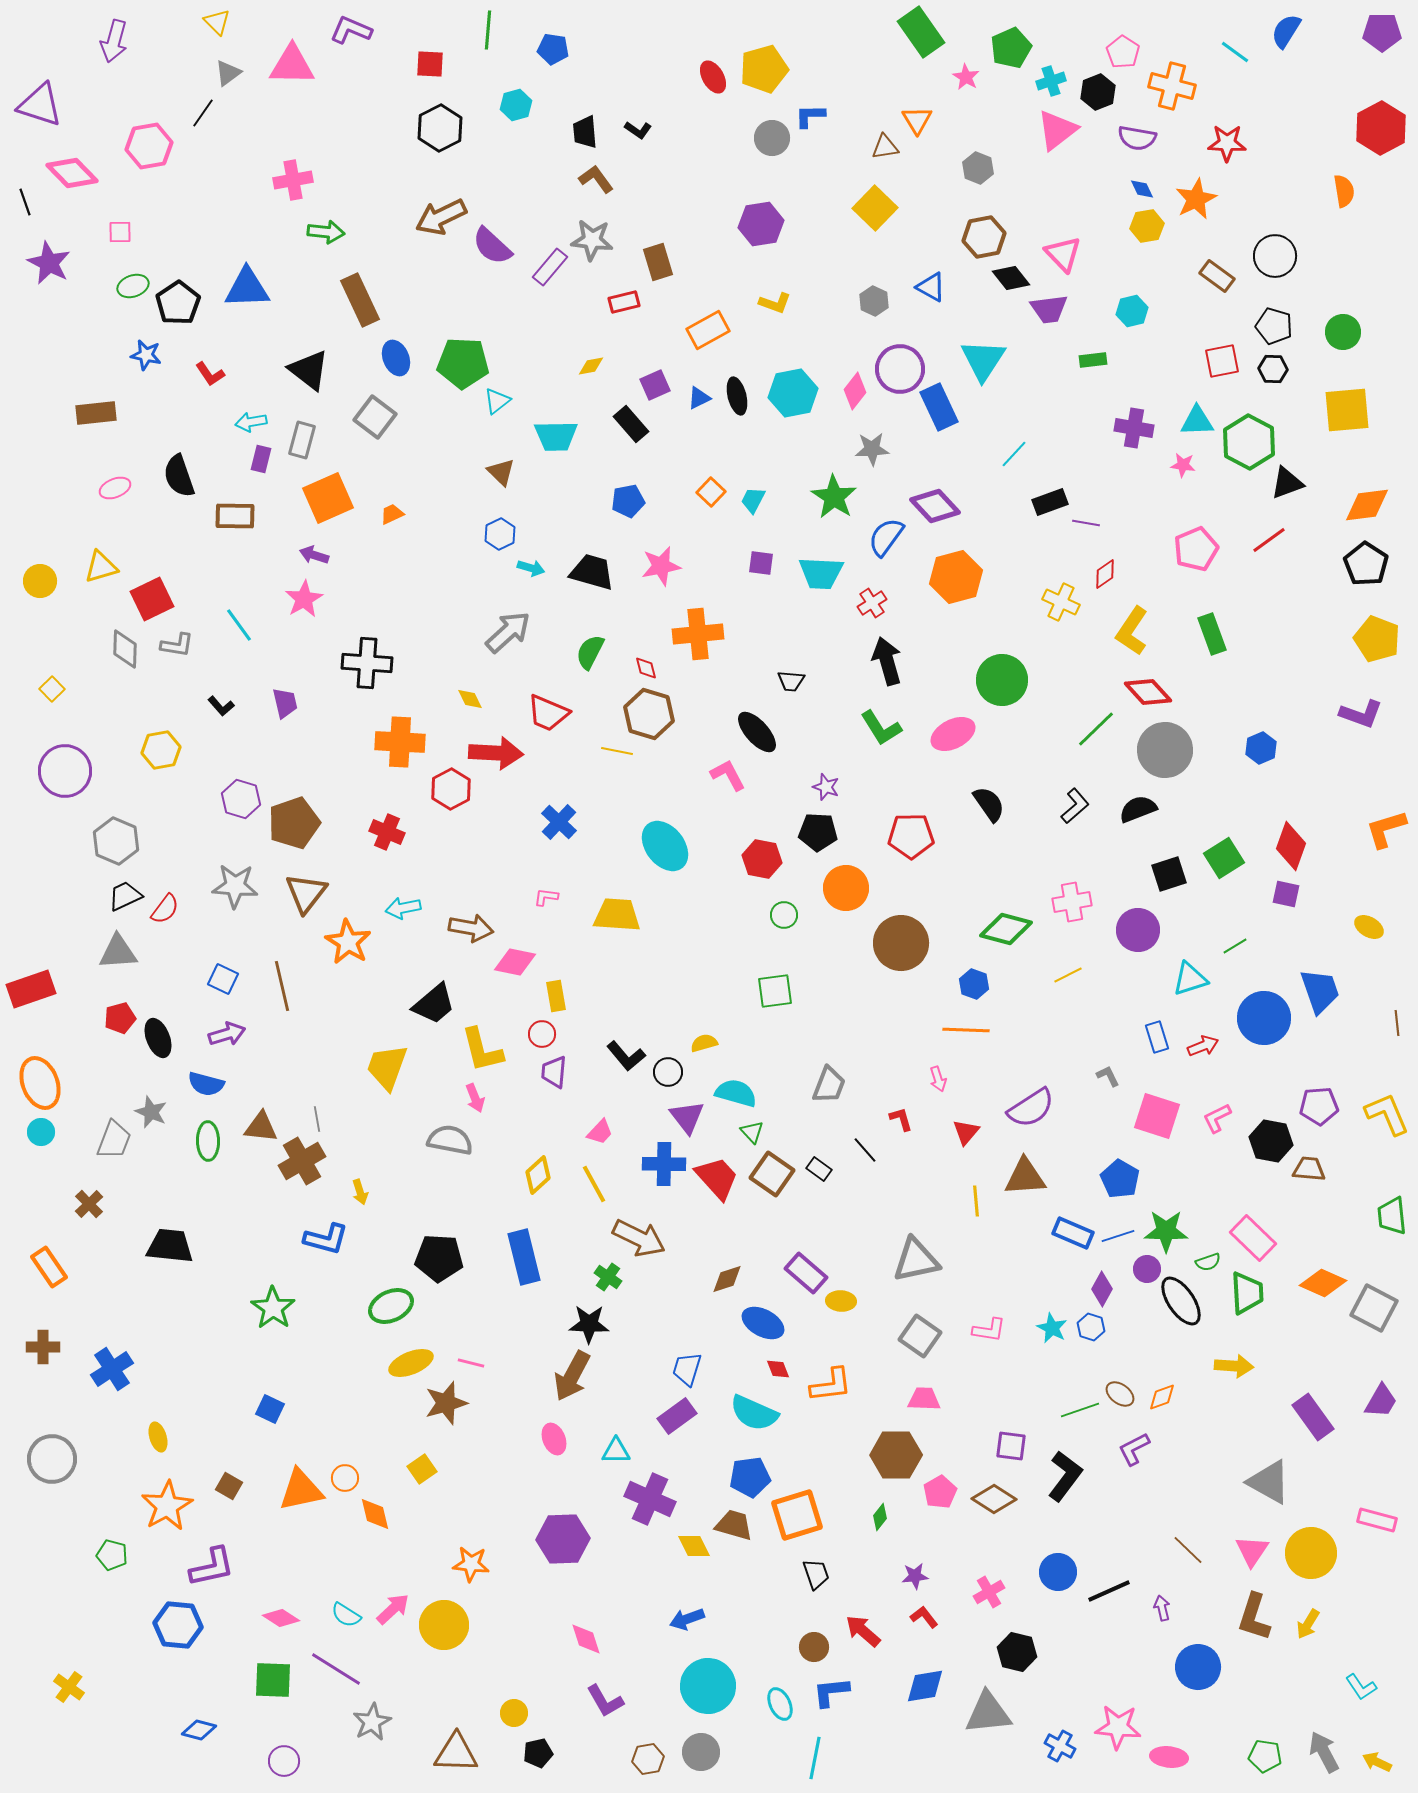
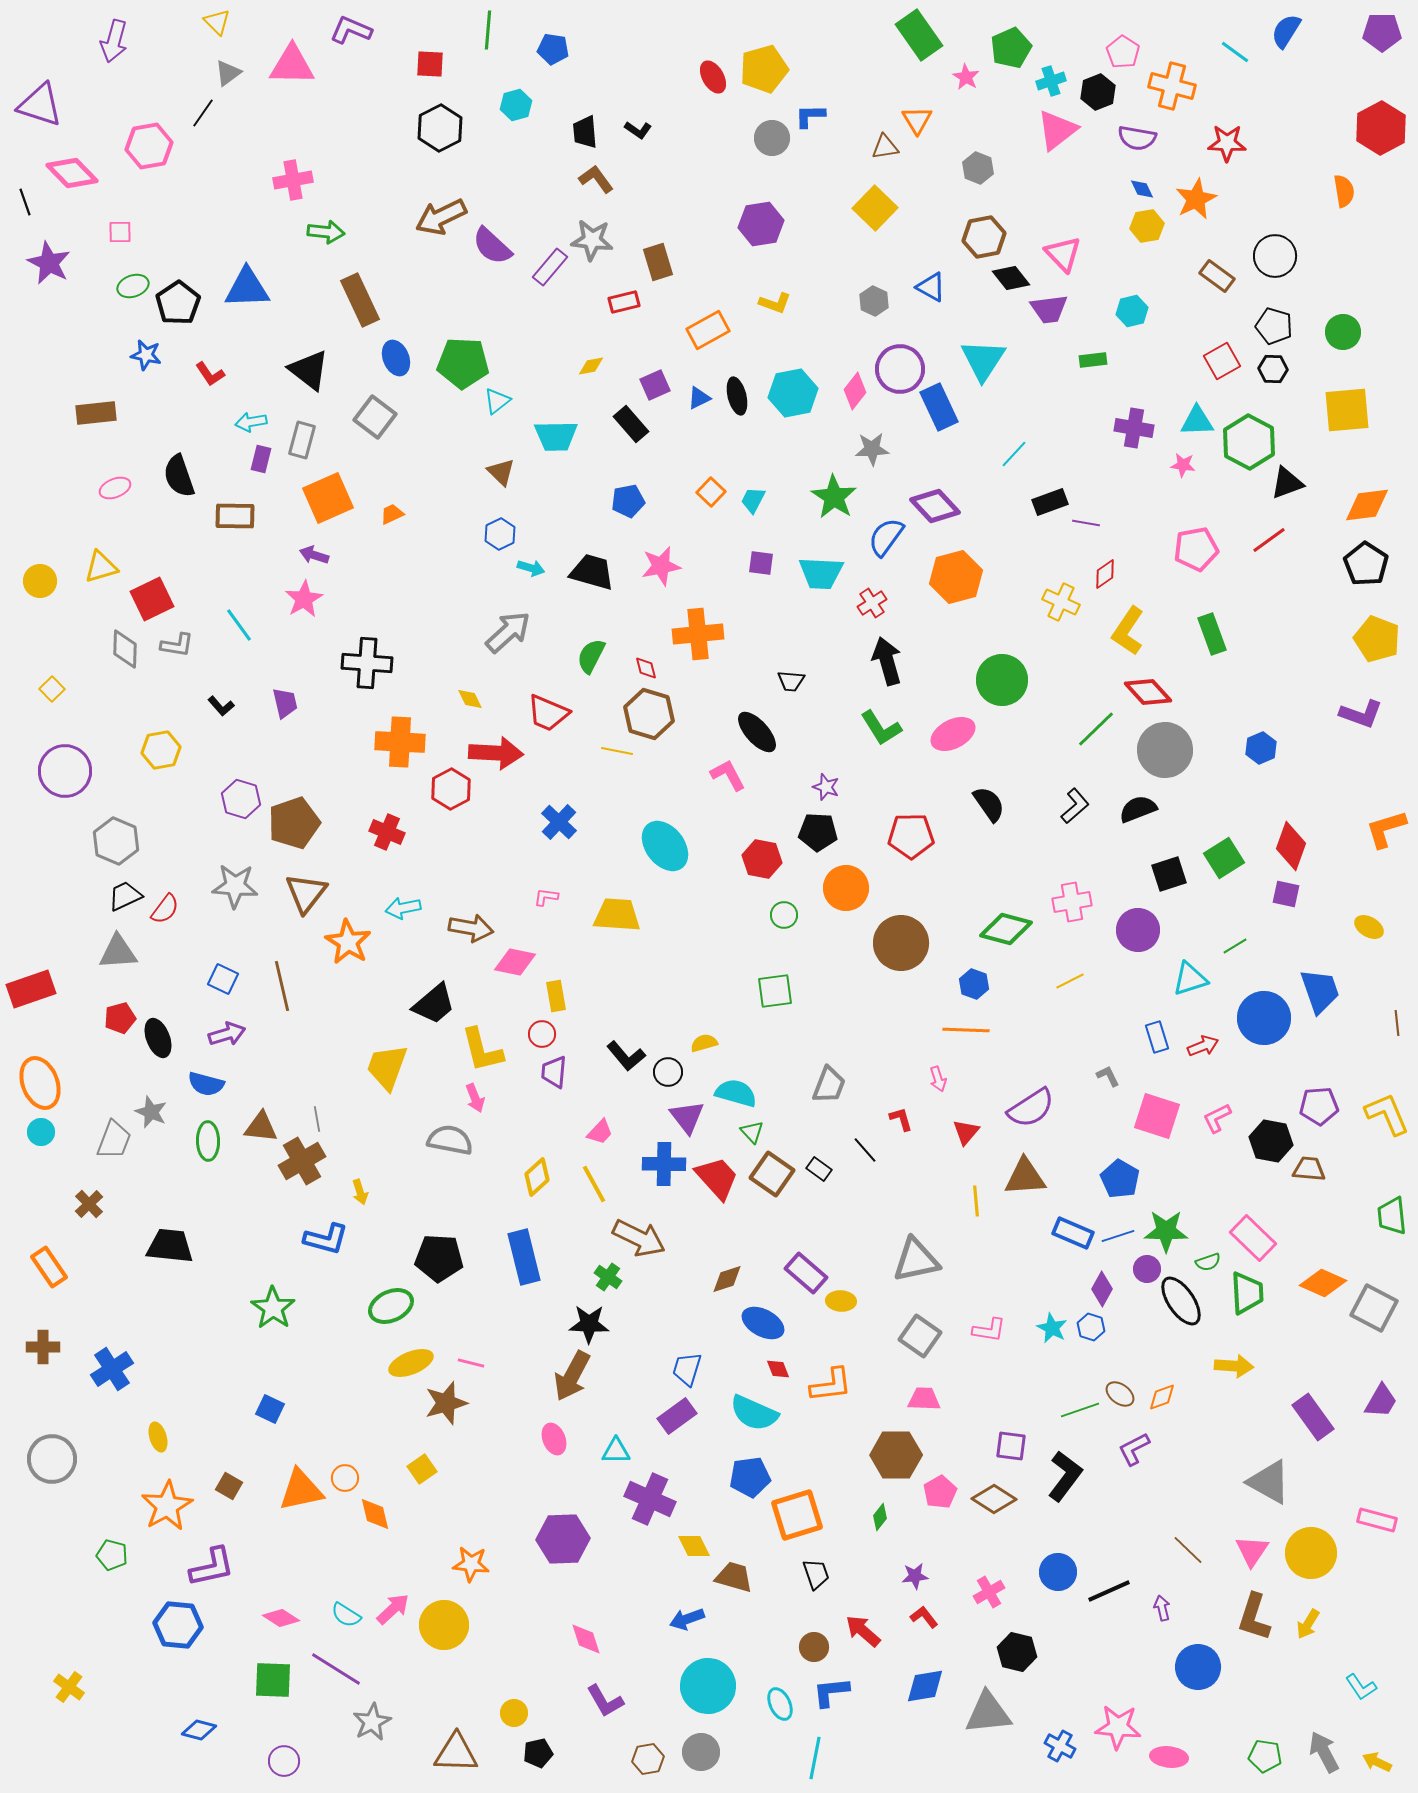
green rectangle at (921, 32): moved 2 px left, 3 px down
red square at (1222, 361): rotated 18 degrees counterclockwise
pink pentagon at (1196, 549): rotated 12 degrees clockwise
yellow L-shape at (1132, 631): moved 4 px left
green semicircle at (590, 652): moved 1 px right, 4 px down
yellow line at (1068, 975): moved 2 px right, 6 px down
yellow diamond at (538, 1175): moved 1 px left, 2 px down
brown trapezoid at (734, 1525): moved 52 px down
